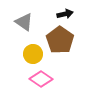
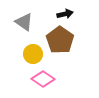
pink diamond: moved 2 px right
